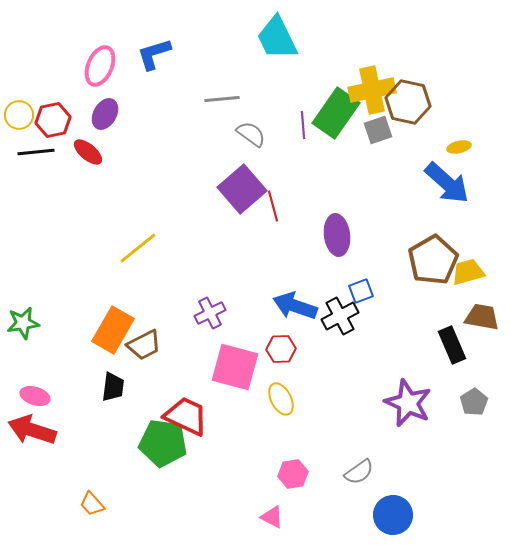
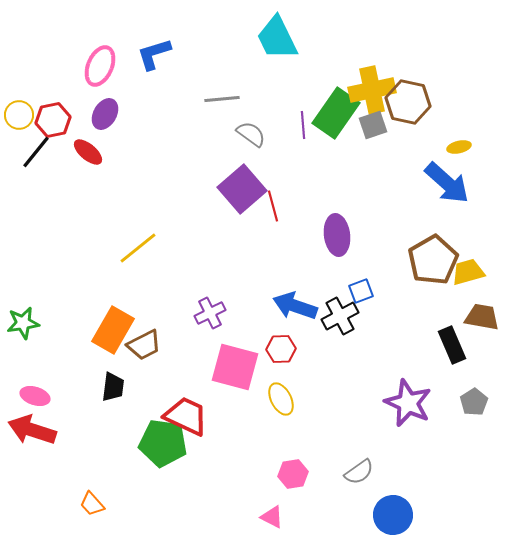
gray square at (378, 130): moved 5 px left, 5 px up
black line at (36, 152): rotated 45 degrees counterclockwise
